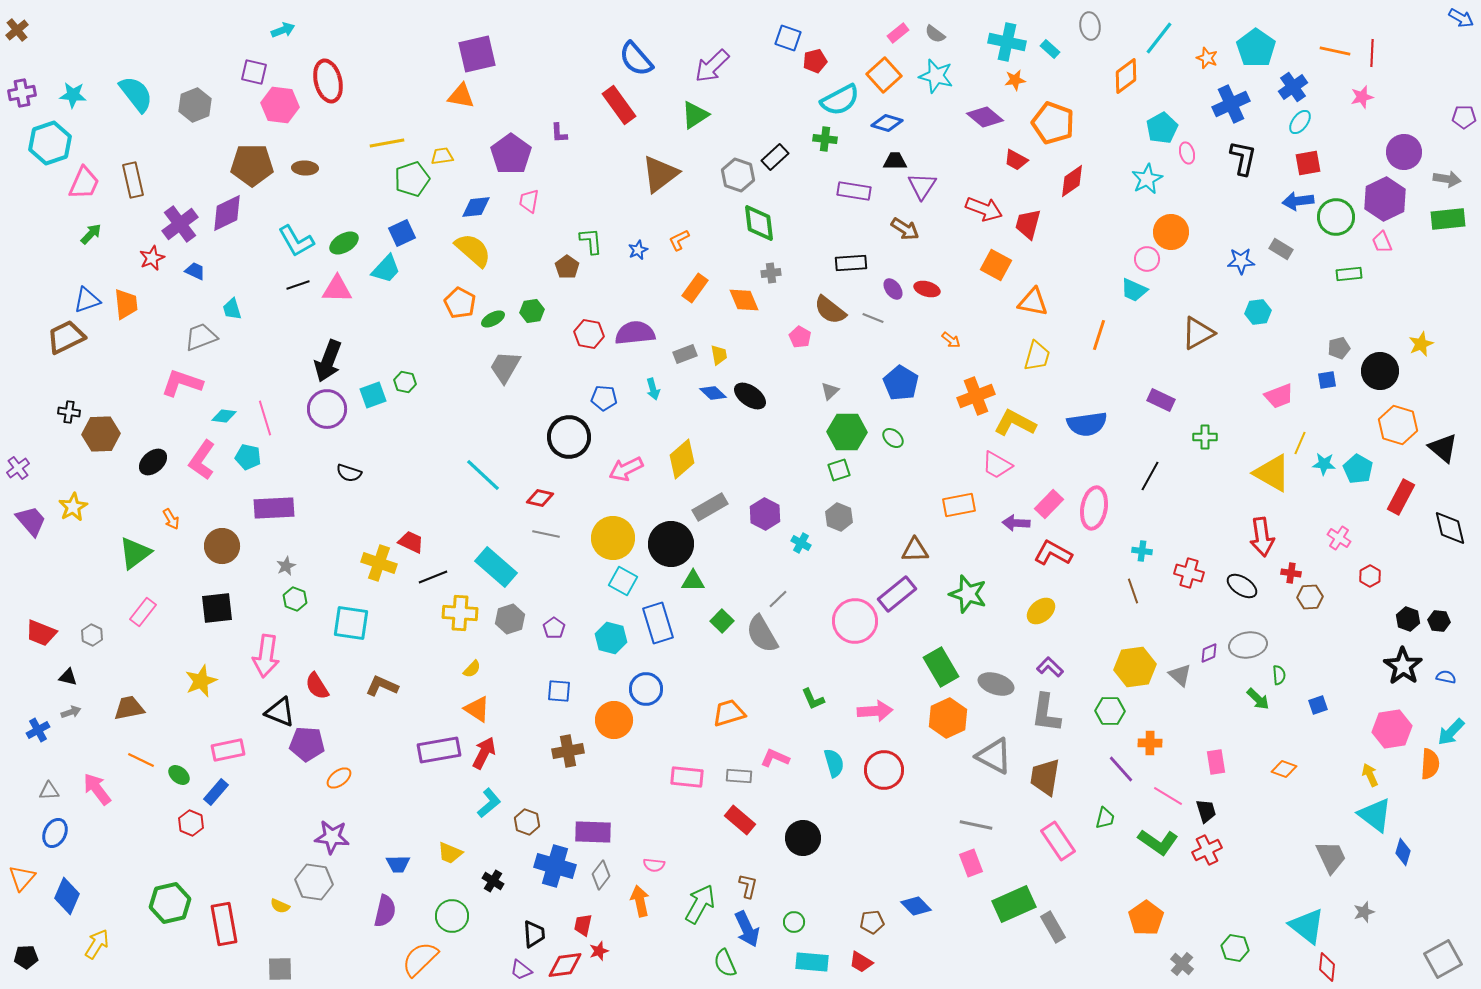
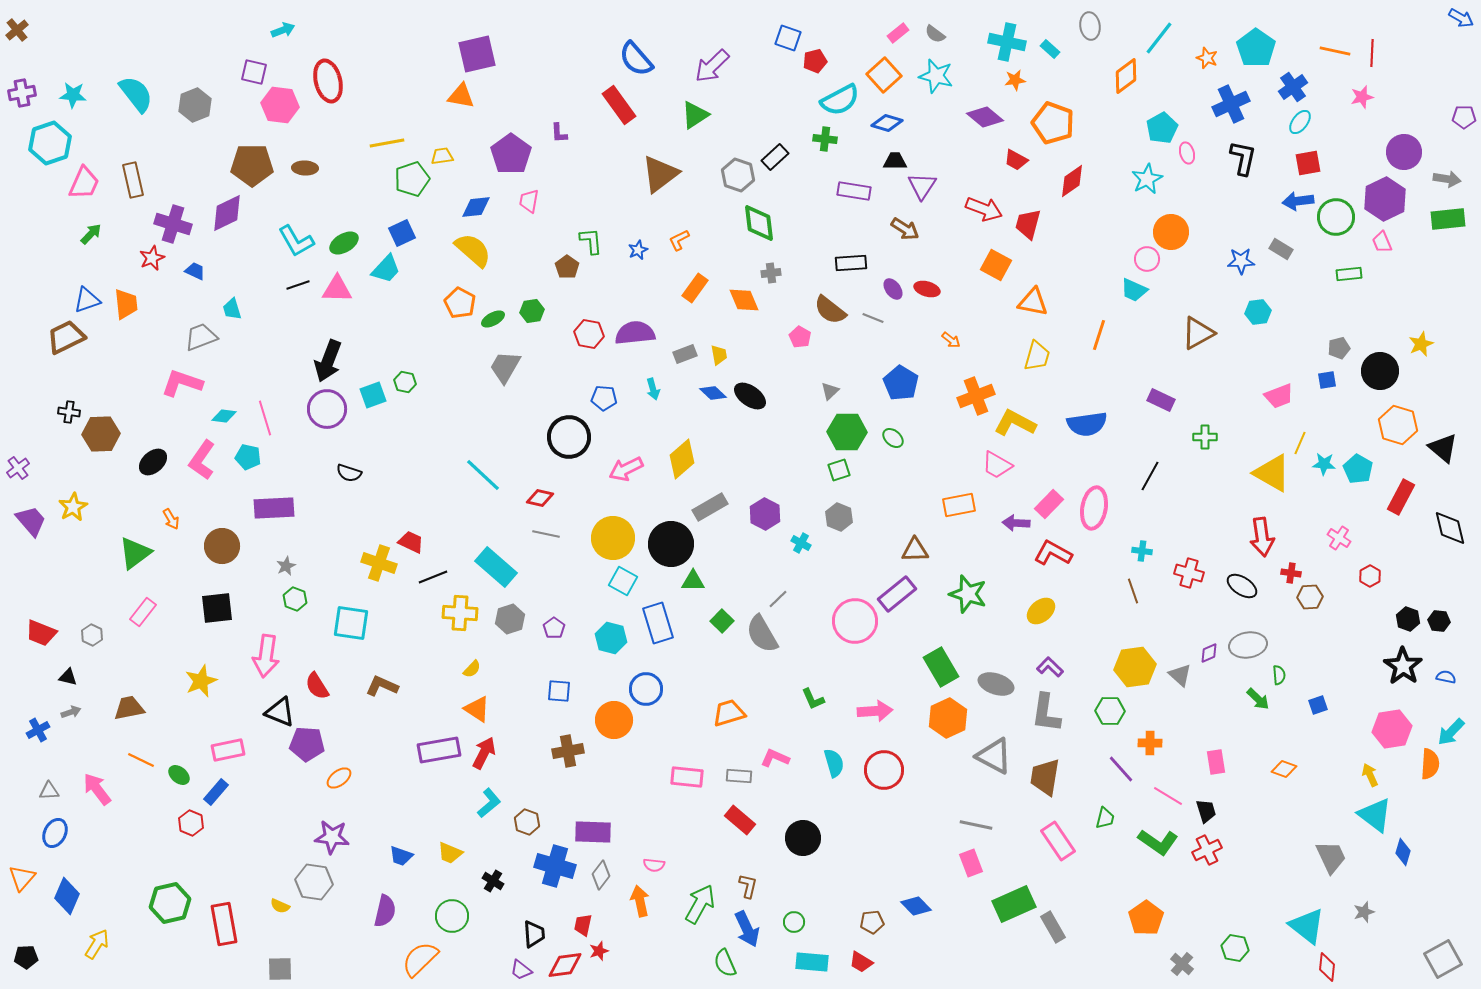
purple cross at (180, 224): moved 7 px left; rotated 36 degrees counterclockwise
blue trapezoid at (398, 864): moved 3 px right, 8 px up; rotated 20 degrees clockwise
